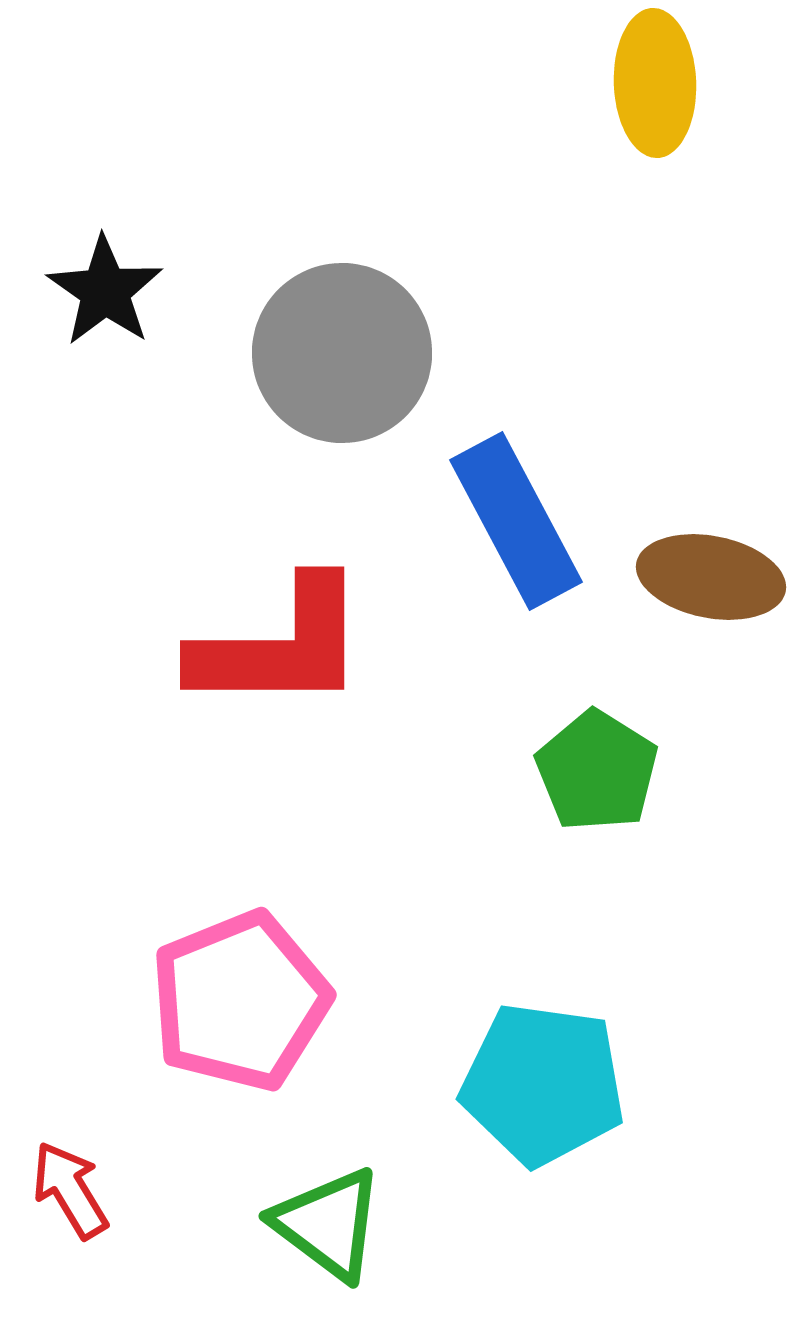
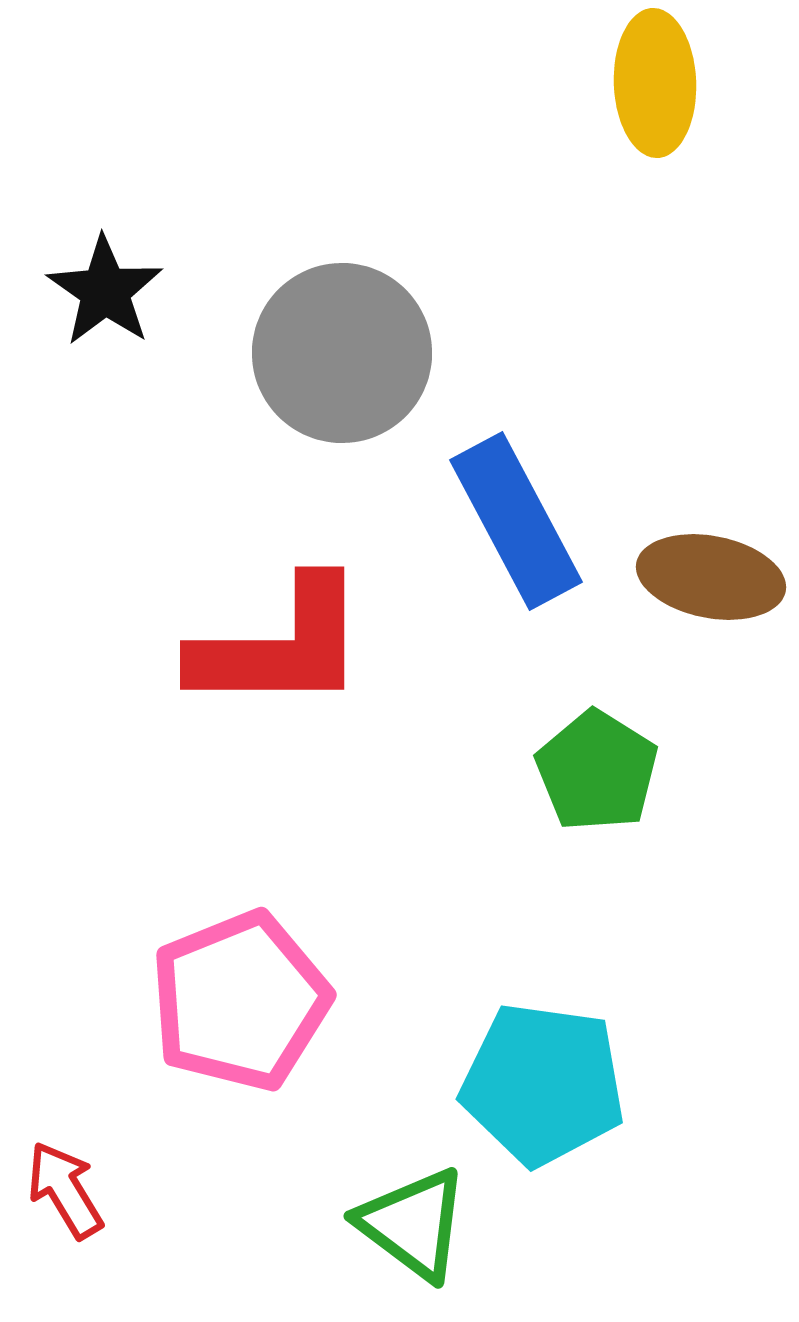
red arrow: moved 5 px left
green triangle: moved 85 px right
